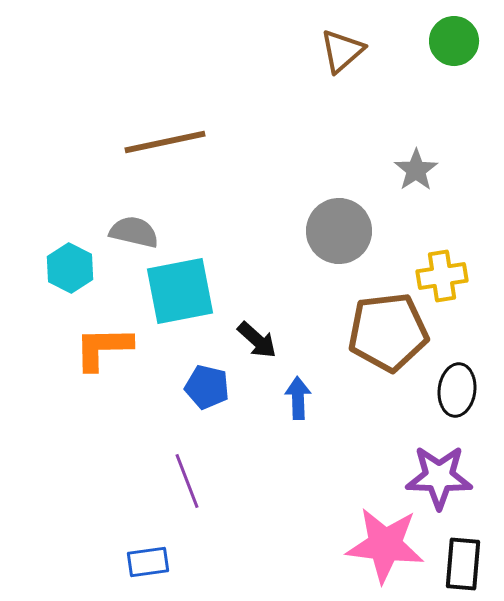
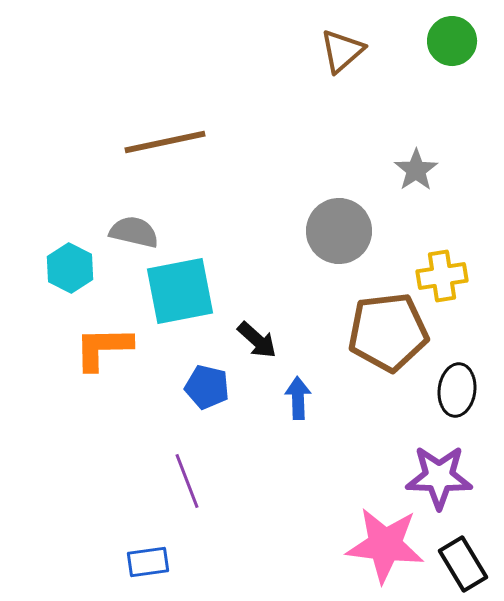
green circle: moved 2 px left
black rectangle: rotated 36 degrees counterclockwise
